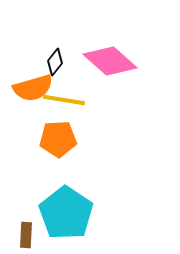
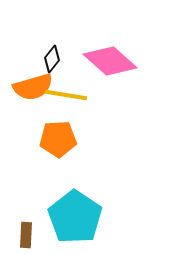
black diamond: moved 3 px left, 3 px up
orange semicircle: moved 1 px up
yellow line: moved 2 px right, 5 px up
cyan pentagon: moved 9 px right, 4 px down
